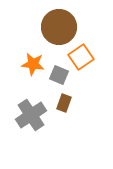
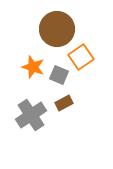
brown circle: moved 2 px left, 2 px down
orange star: moved 3 px down; rotated 10 degrees clockwise
brown rectangle: rotated 42 degrees clockwise
